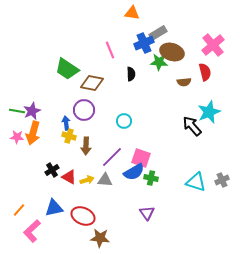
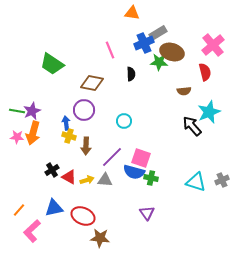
green trapezoid: moved 15 px left, 5 px up
brown semicircle: moved 9 px down
blue semicircle: rotated 45 degrees clockwise
